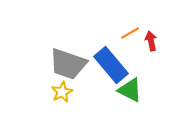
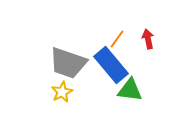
orange line: moved 13 px left, 6 px down; rotated 24 degrees counterclockwise
red arrow: moved 3 px left, 2 px up
gray trapezoid: moved 1 px up
green triangle: rotated 20 degrees counterclockwise
